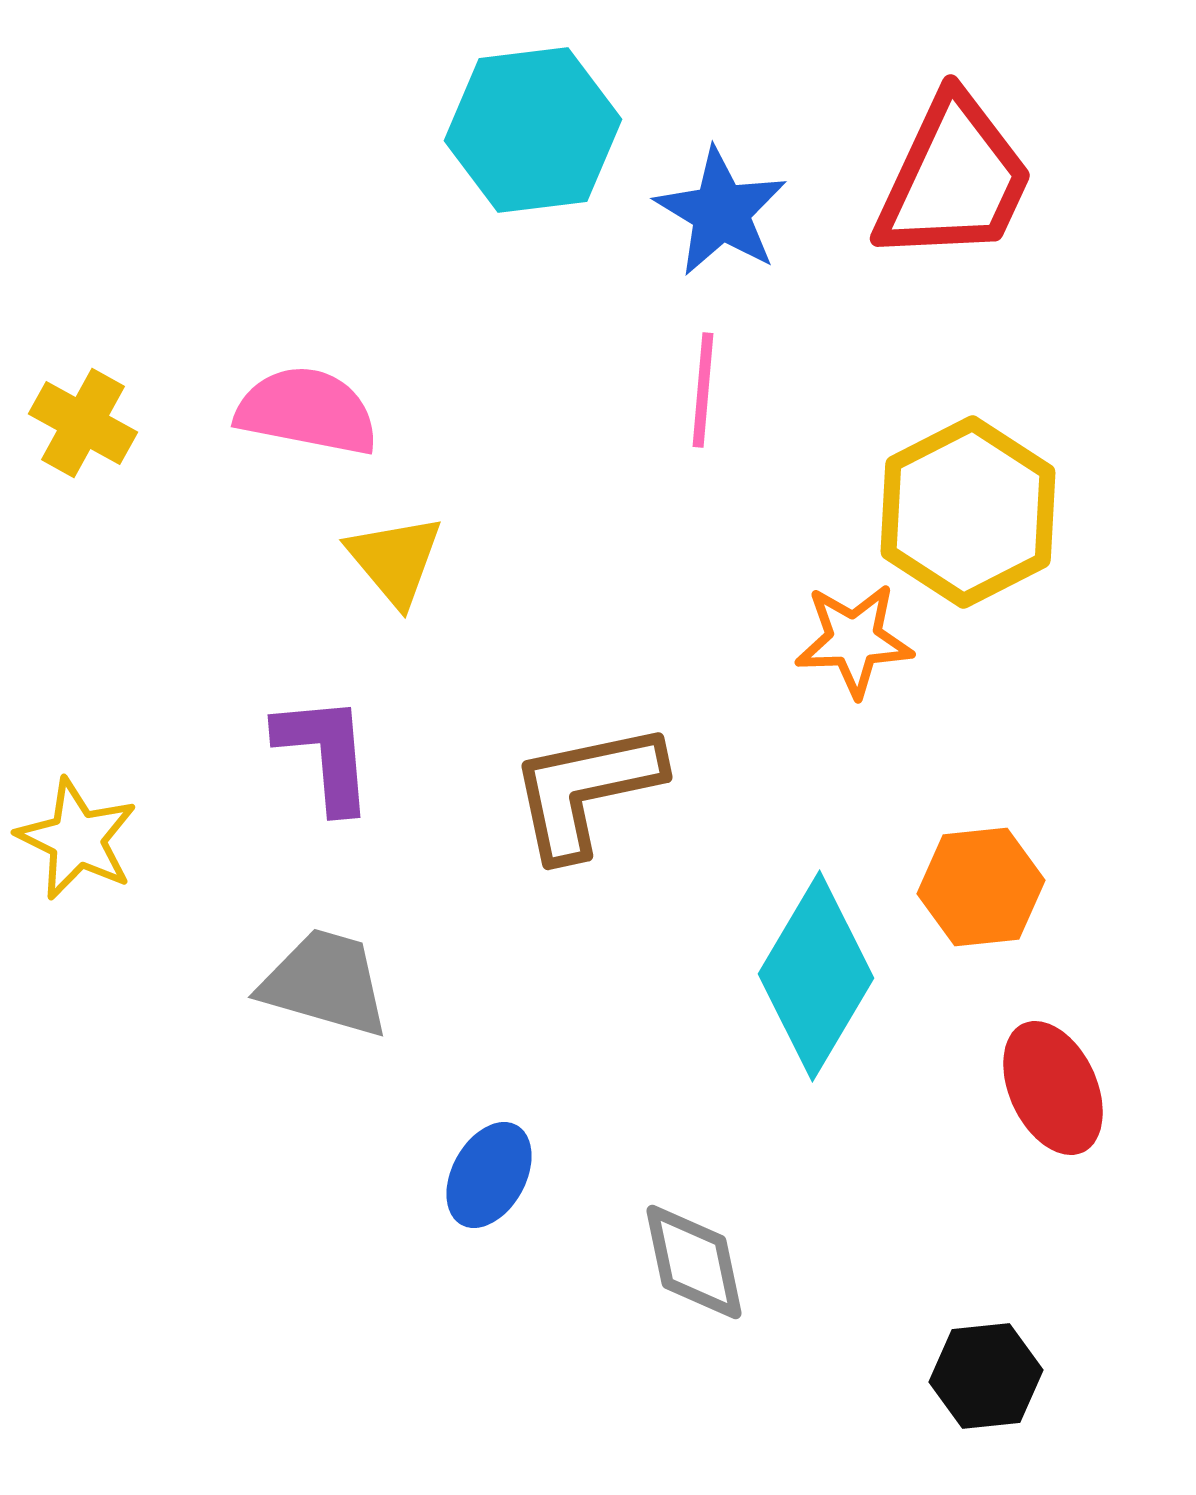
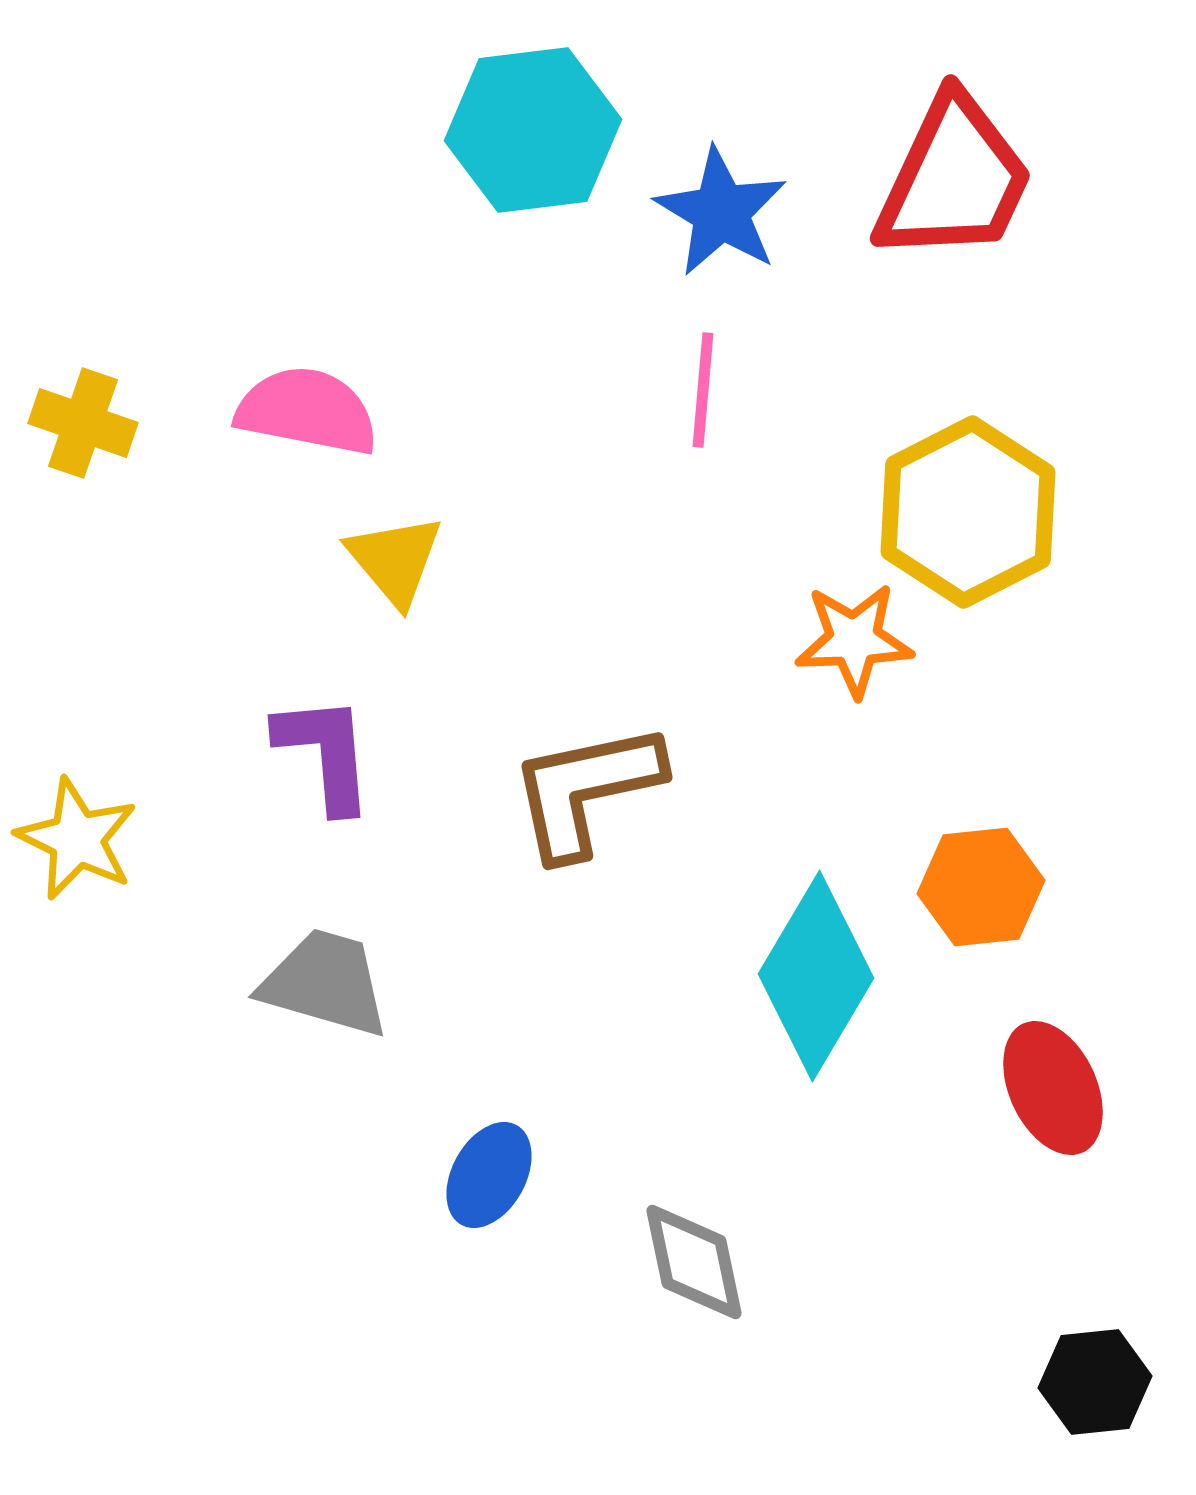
yellow cross: rotated 10 degrees counterclockwise
black hexagon: moved 109 px right, 6 px down
